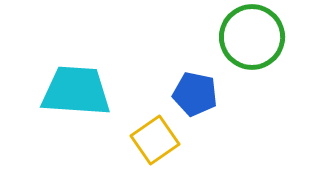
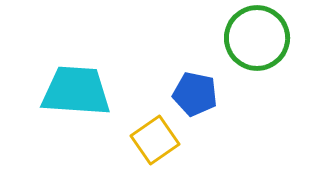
green circle: moved 5 px right, 1 px down
